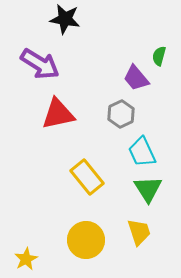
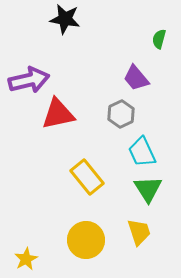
green semicircle: moved 17 px up
purple arrow: moved 11 px left, 16 px down; rotated 45 degrees counterclockwise
